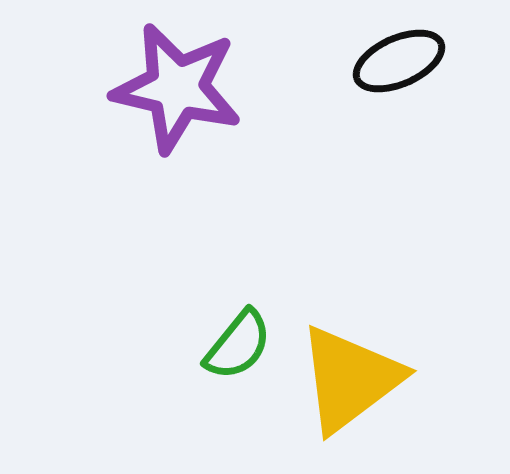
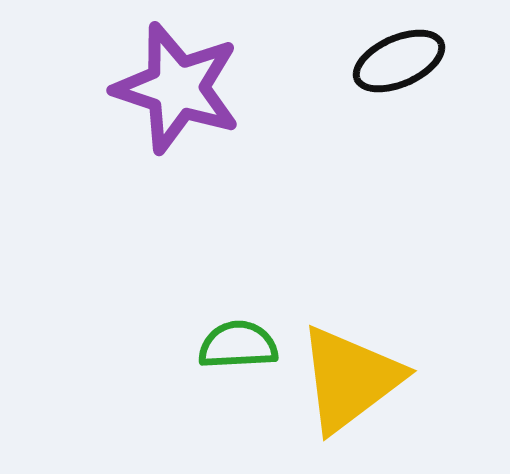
purple star: rotated 5 degrees clockwise
green semicircle: rotated 132 degrees counterclockwise
